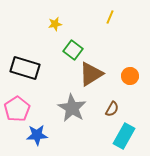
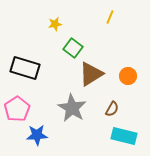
green square: moved 2 px up
orange circle: moved 2 px left
cyan rectangle: rotated 75 degrees clockwise
